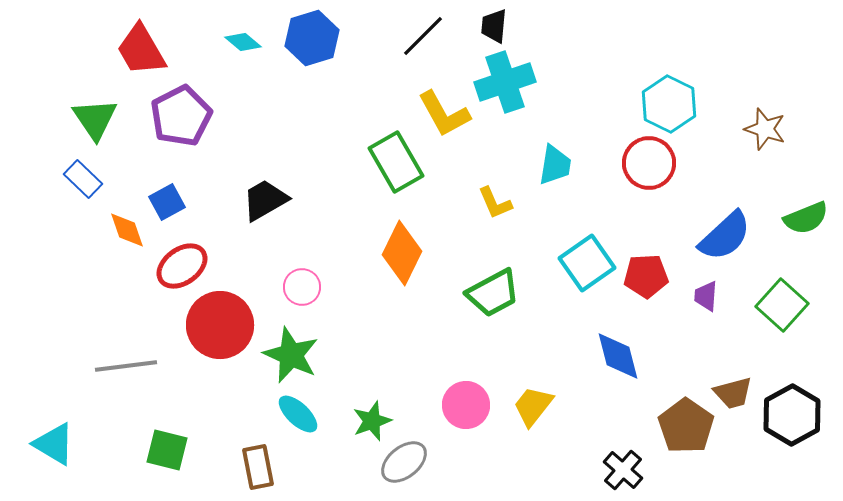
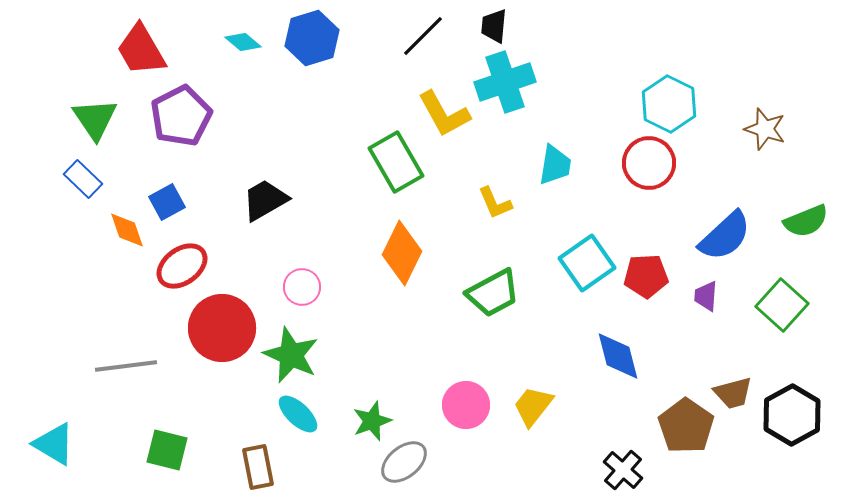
green semicircle at (806, 218): moved 3 px down
red circle at (220, 325): moved 2 px right, 3 px down
